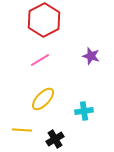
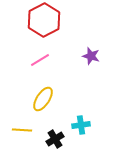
yellow ellipse: rotated 10 degrees counterclockwise
cyan cross: moved 3 px left, 14 px down
